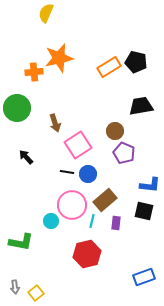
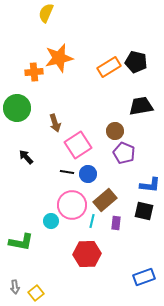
red hexagon: rotated 12 degrees clockwise
